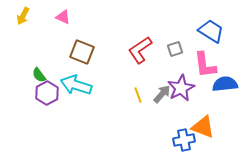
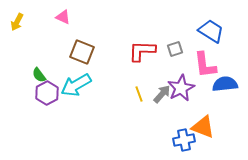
yellow arrow: moved 6 px left, 6 px down
red L-shape: moved 2 px right, 1 px down; rotated 36 degrees clockwise
cyan arrow: rotated 48 degrees counterclockwise
yellow line: moved 1 px right, 1 px up
